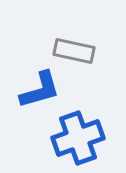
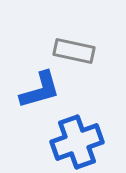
blue cross: moved 1 px left, 4 px down
